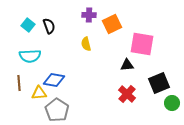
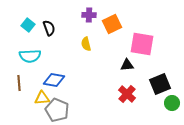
black semicircle: moved 2 px down
black square: moved 1 px right, 1 px down
yellow triangle: moved 3 px right, 5 px down
gray pentagon: rotated 10 degrees counterclockwise
